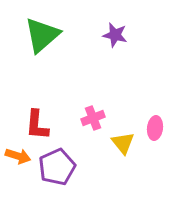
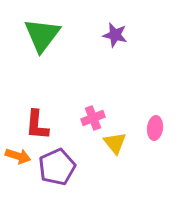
green triangle: rotated 12 degrees counterclockwise
yellow triangle: moved 8 px left
